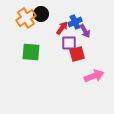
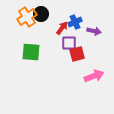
orange cross: moved 1 px right, 1 px up
purple arrow: moved 9 px right; rotated 48 degrees counterclockwise
